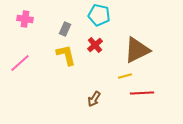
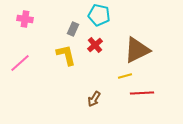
gray rectangle: moved 8 px right
